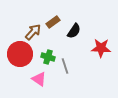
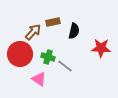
brown rectangle: rotated 24 degrees clockwise
black semicircle: rotated 21 degrees counterclockwise
gray line: rotated 35 degrees counterclockwise
